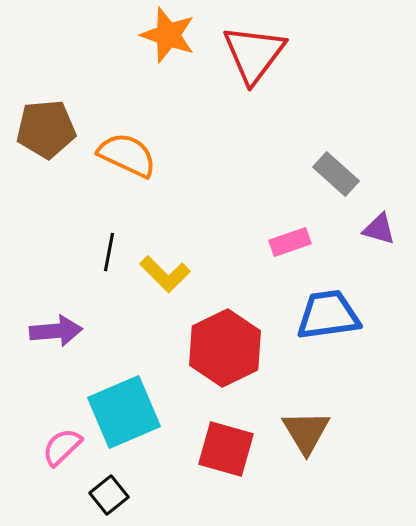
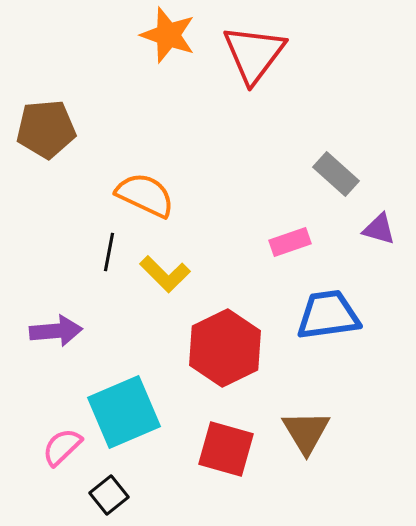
orange semicircle: moved 18 px right, 40 px down
